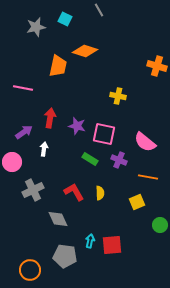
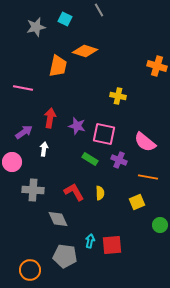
gray cross: rotated 30 degrees clockwise
